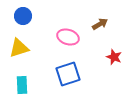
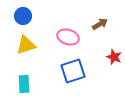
yellow triangle: moved 7 px right, 3 px up
blue square: moved 5 px right, 3 px up
cyan rectangle: moved 2 px right, 1 px up
